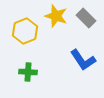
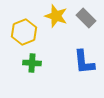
yellow hexagon: moved 1 px left, 1 px down
blue L-shape: moved 1 px right, 2 px down; rotated 28 degrees clockwise
green cross: moved 4 px right, 9 px up
